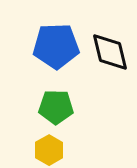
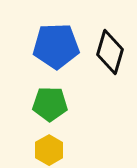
black diamond: rotated 30 degrees clockwise
green pentagon: moved 6 px left, 3 px up
